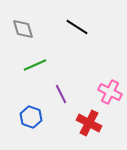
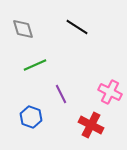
red cross: moved 2 px right, 2 px down
